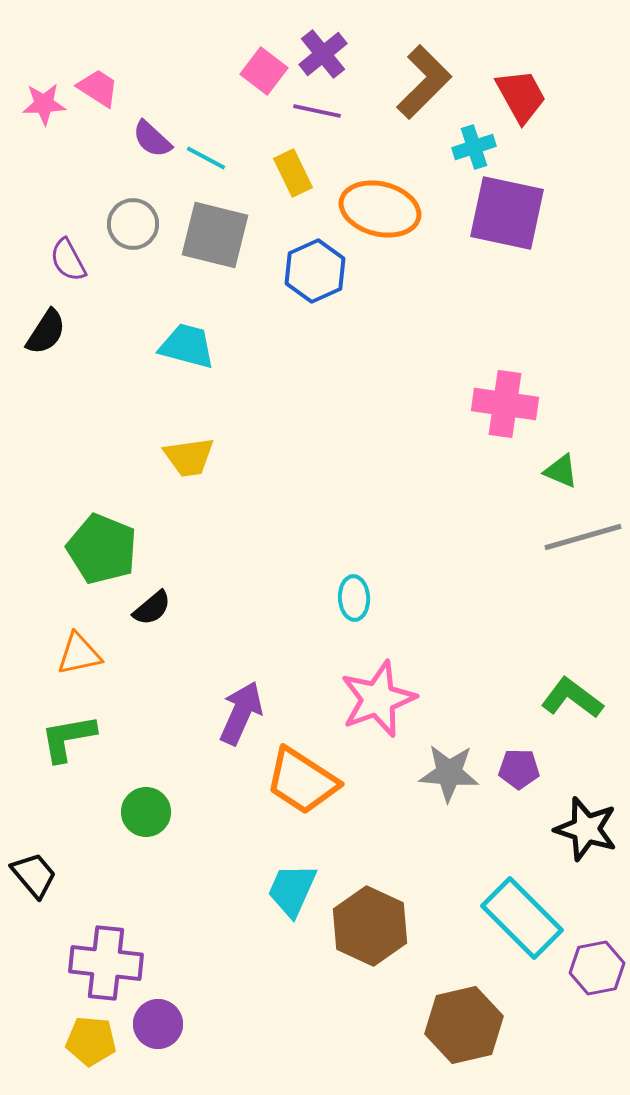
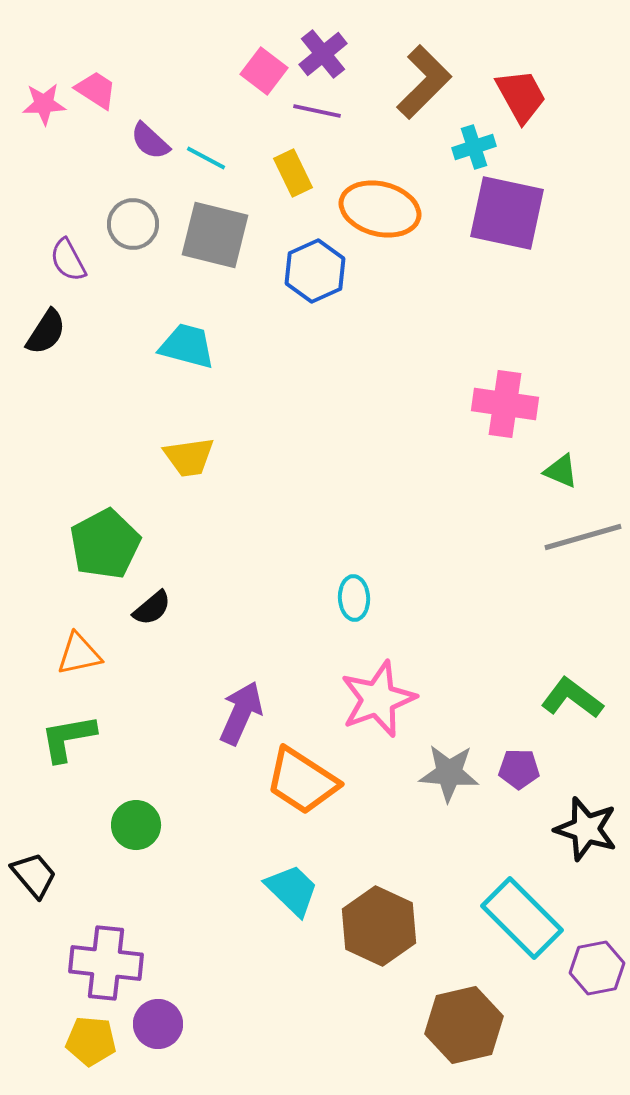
pink trapezoid at (98, 88): moved 2 px left, 2 px down
purple semicircle at (152, 139): moved 2 px left, 2 px down
green pentagon at (102, 549): moved 3 px right, 5 px up; rotated 22 degrees clockwise
green circle at (146, 812): moved 10 px left, 13 px down
cyan trapezoid at (292, 890): rotated 110 degrees clockwise
brown hexagon at (370, 926): moved 9 px right
